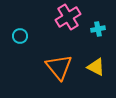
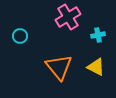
cyan cross: moved 6 px down
